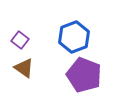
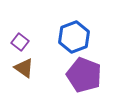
purple square: moved 2 px down
